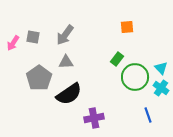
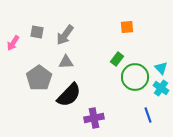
gray square: moved 4 px right, 5 px up
black semicircle: moved 1 px down; rotated 12 degrees counterclockwise
